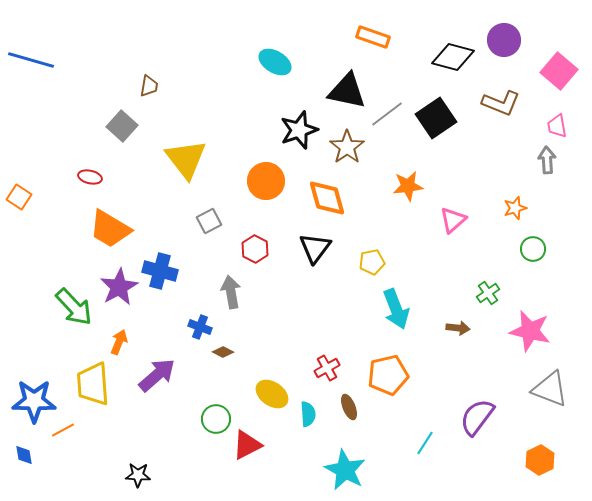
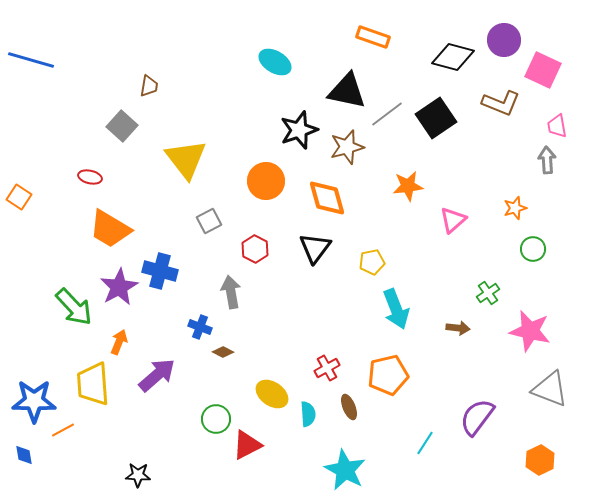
pink square at (559, 71): moved 16 px left, 1 px up; rotated 15 degrees counterclockwise
brown star at (347, 147): rotated 20 degrees clockwise
